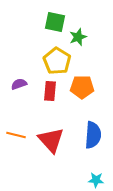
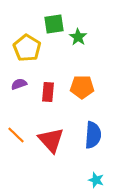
green square: moved 1 px left, 2 px down; rotated 20 degrees counterclockwise
green star: rotated 18 degrees counterclockwise
yellow pentagon: moved 30 px left, 13 px up
red rectangle: moved 2 px left, 1 px down
orange line: rotated 30 degrees clockwise
cyan star: rotated 14 degrees clockwise
